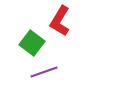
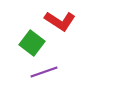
red L-shape: rotated 88 degrees counterclockwise
